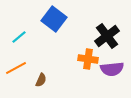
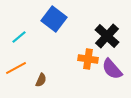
black cross: rotated 10 degrees counterclockwise
purple semicircle: rotated 55 degrees clockwise
